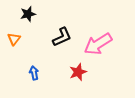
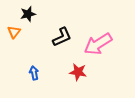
orange triangle: moved 7 px up
red star: rotated 30 degrees clockwise
